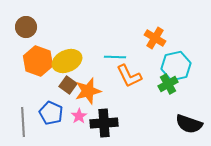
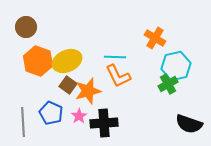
orange L-shape: moved 11 px left
